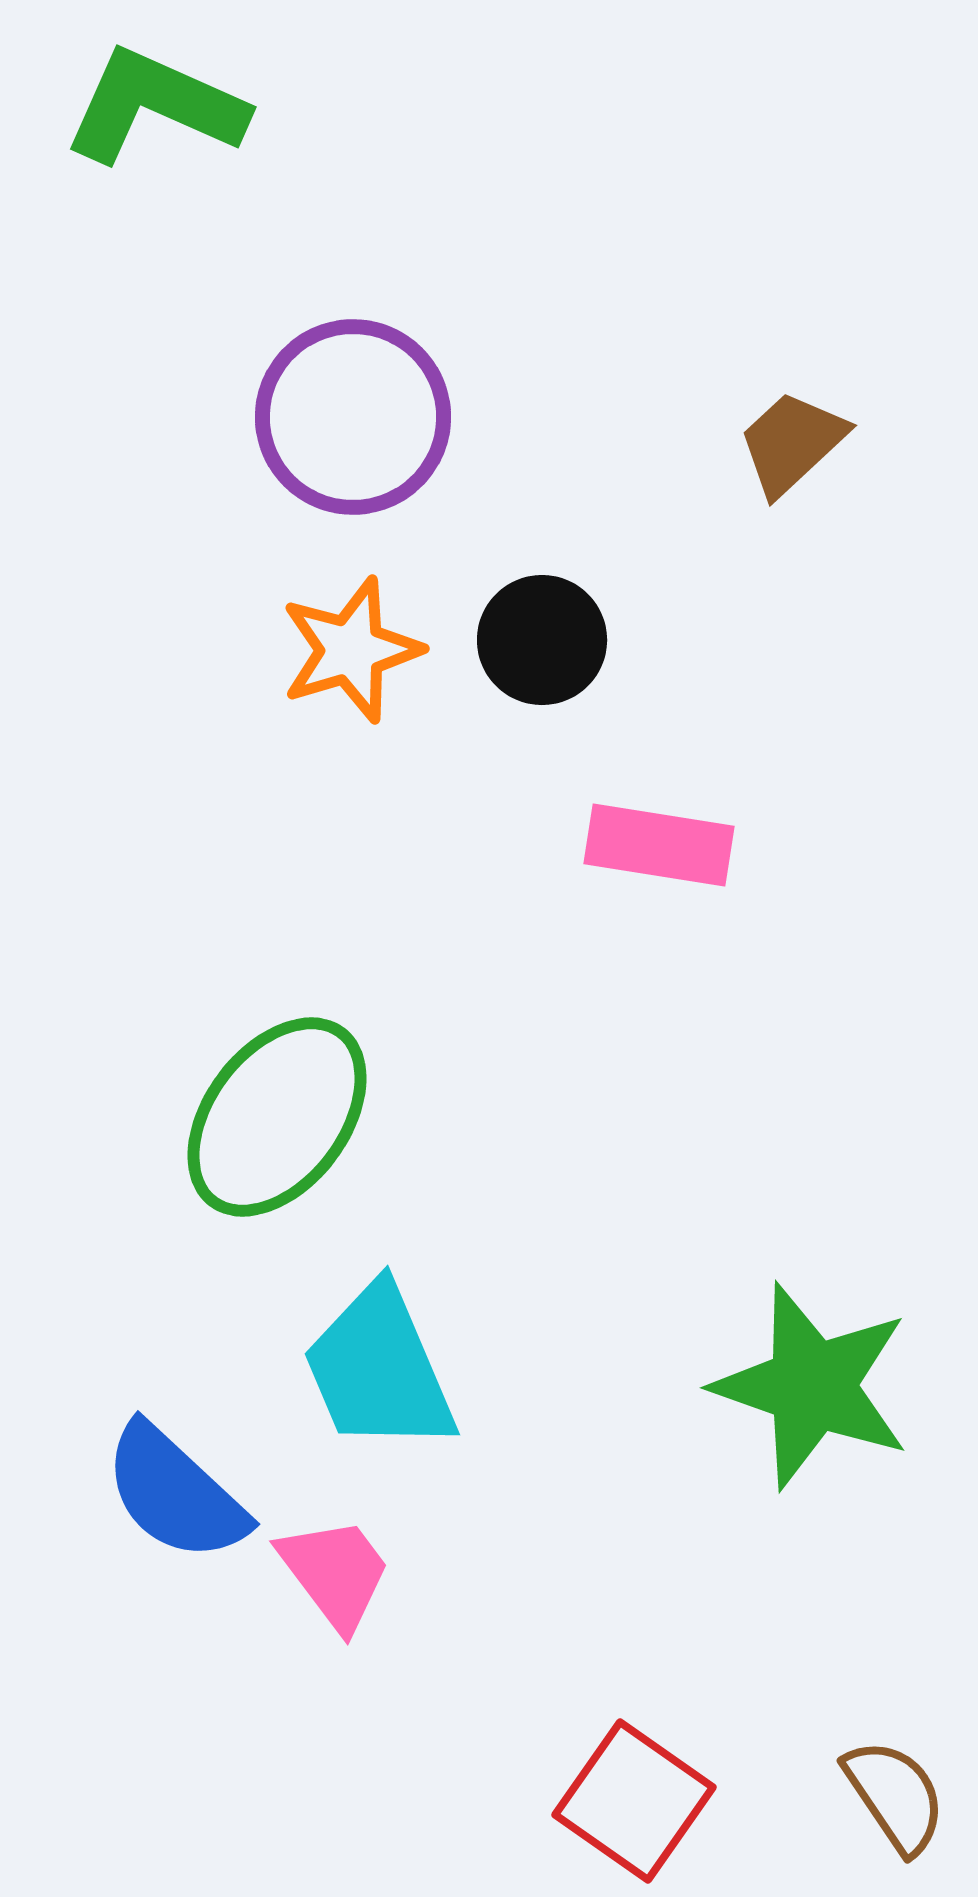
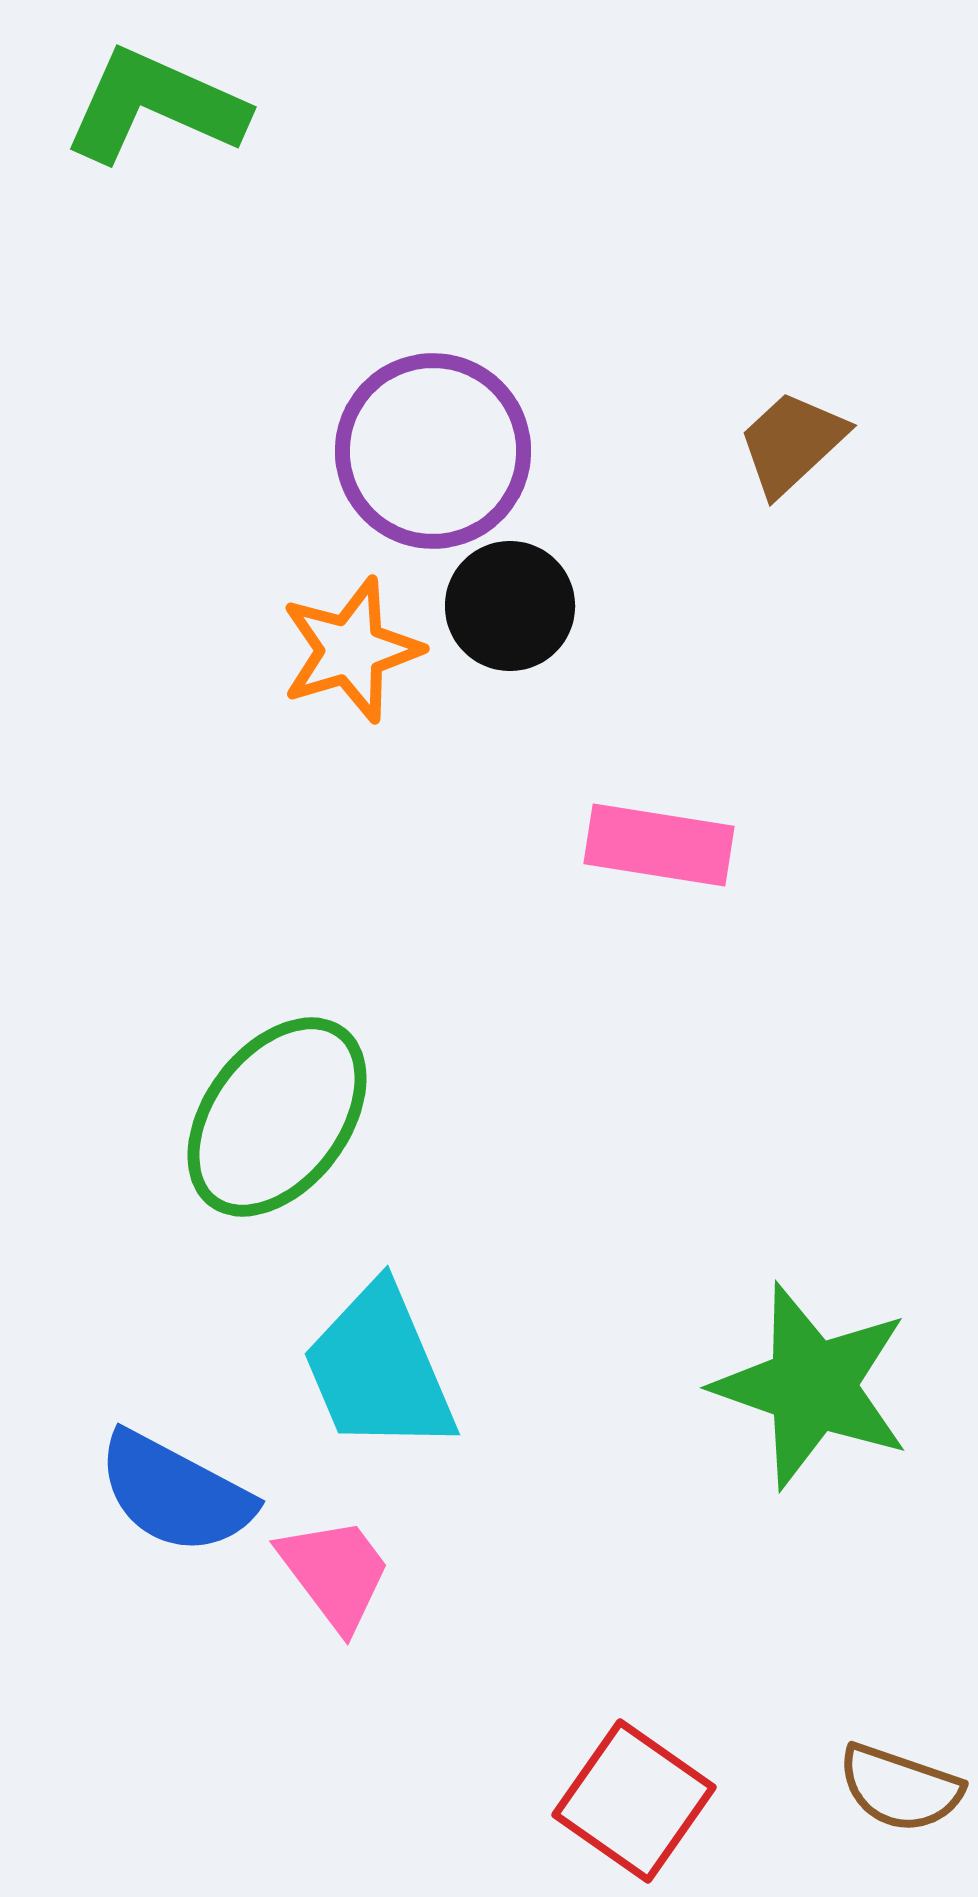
purple circle: moved 80 px right, 34 px down
black circle: moved 32 px left, 34 px up
blue semicircle: rotated 15 degrees counterclockwise
brown semicircle: moved 5 px right, 8 px up; rotated 143 degrees clockwise
